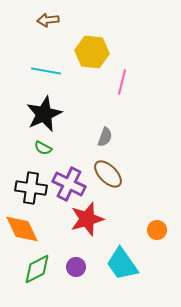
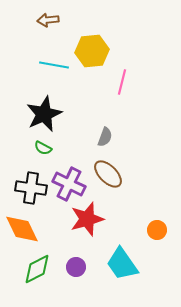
yellow hexagon: moved 1 px up; rotated 12 degrees counterclockwise
cyan line: moved 8 px right, 6 px up
